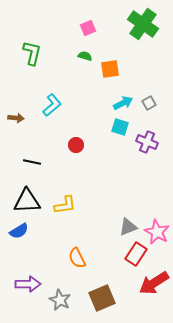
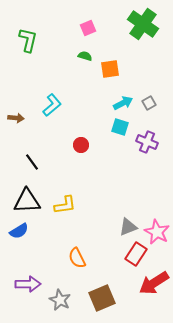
green L-shape: moved 4 px left, 13 px up
red circle: moved 5 px right
black line: rotated 42 degrees clockwise
